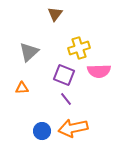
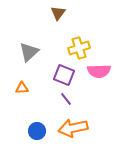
brown triangle: moved 3 px right, 1 px up
blue circle: moved 5 px left
